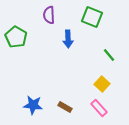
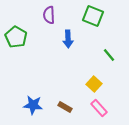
green square: moved 1 px right, 1 px up
yellow square: moved 8 px left
